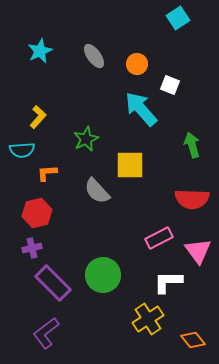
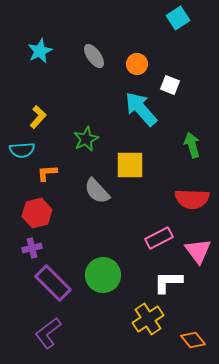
purple L-shape: moved 2 px right
